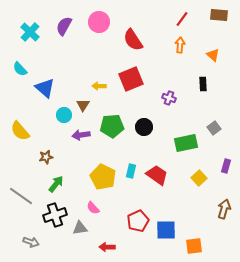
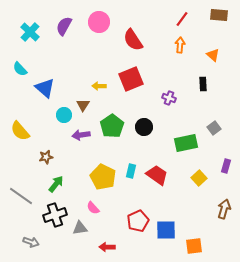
green pentagon: rotated 30 degrees counterclockwise
